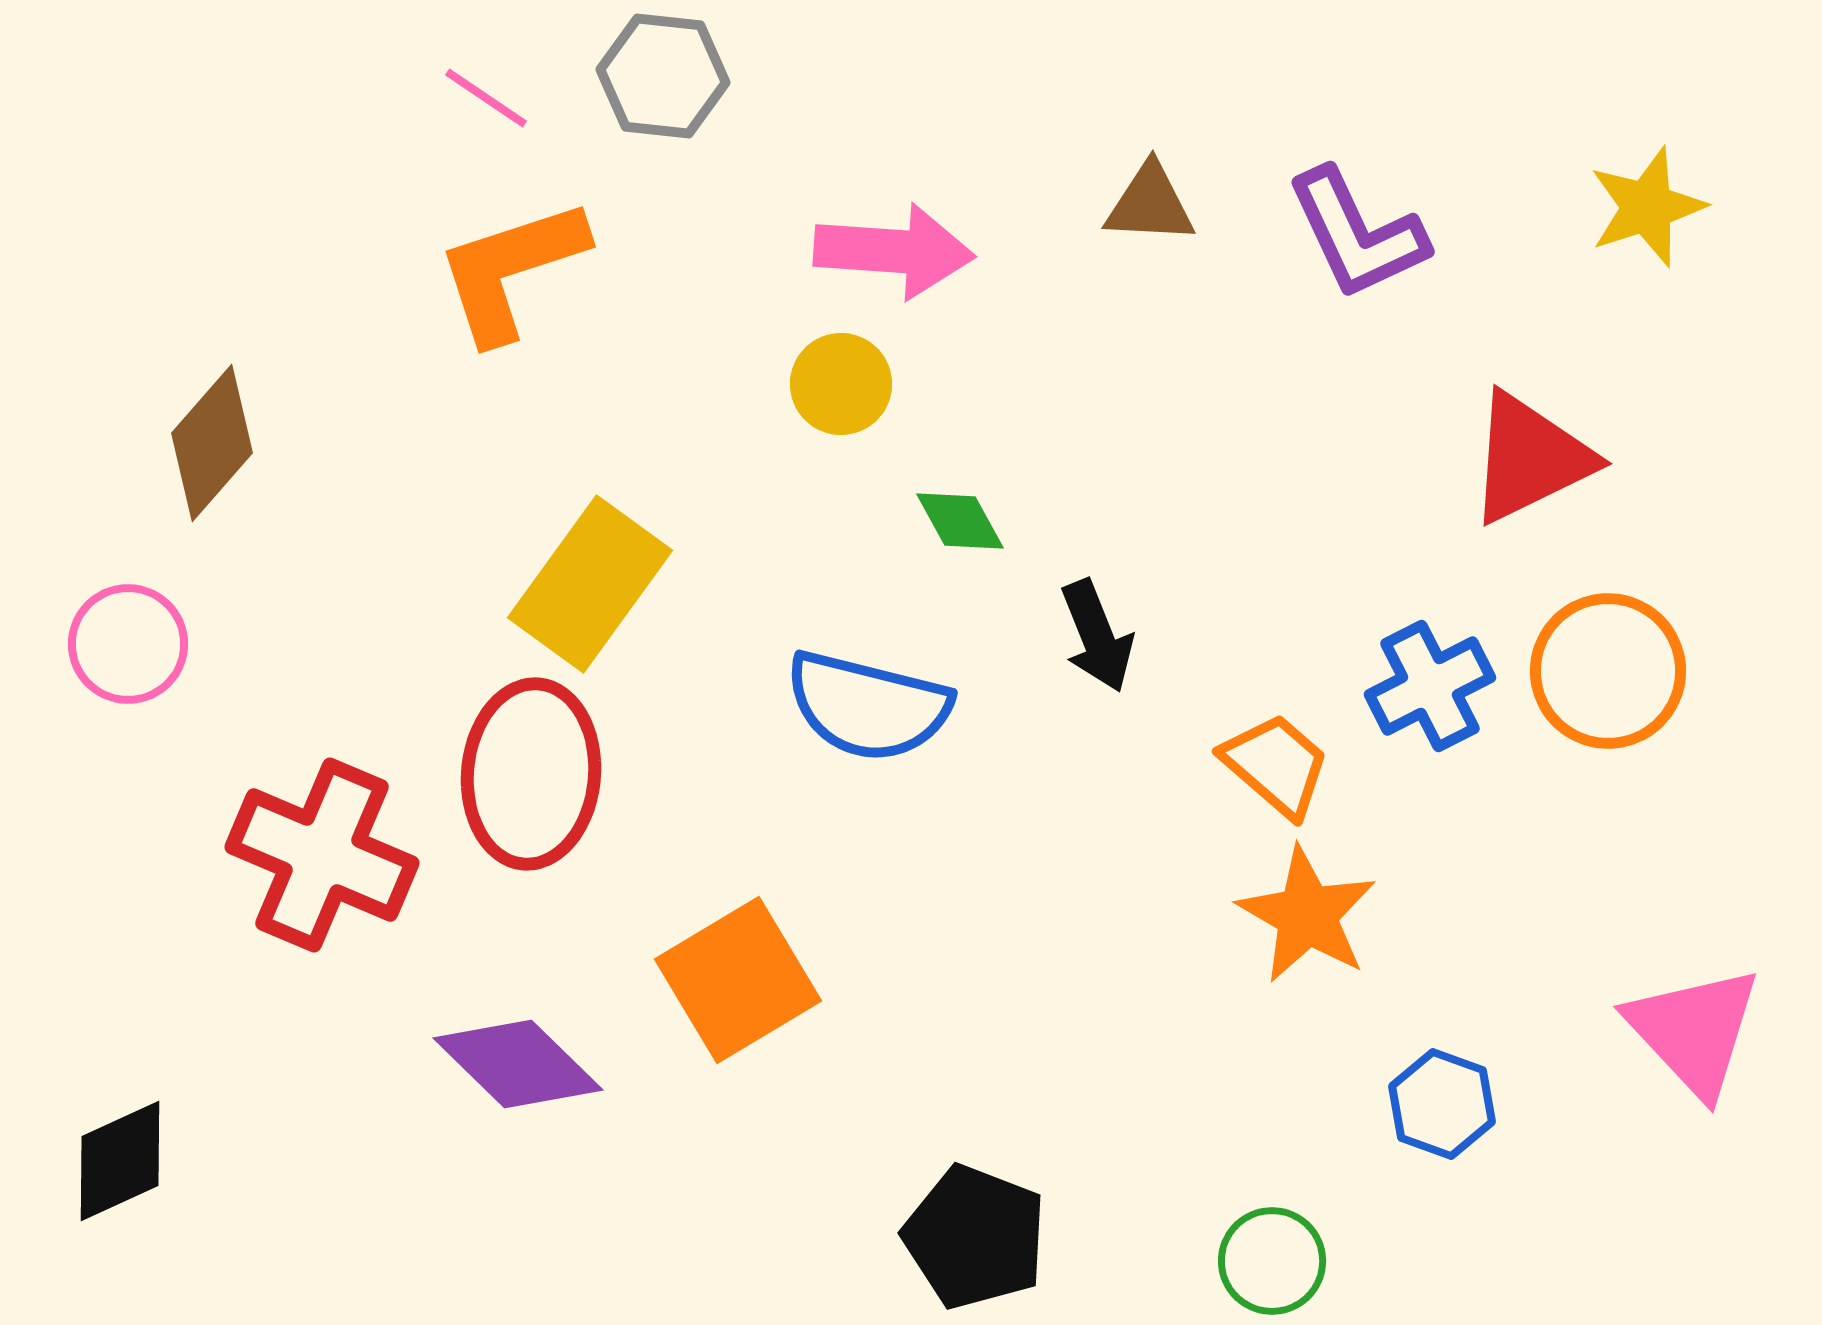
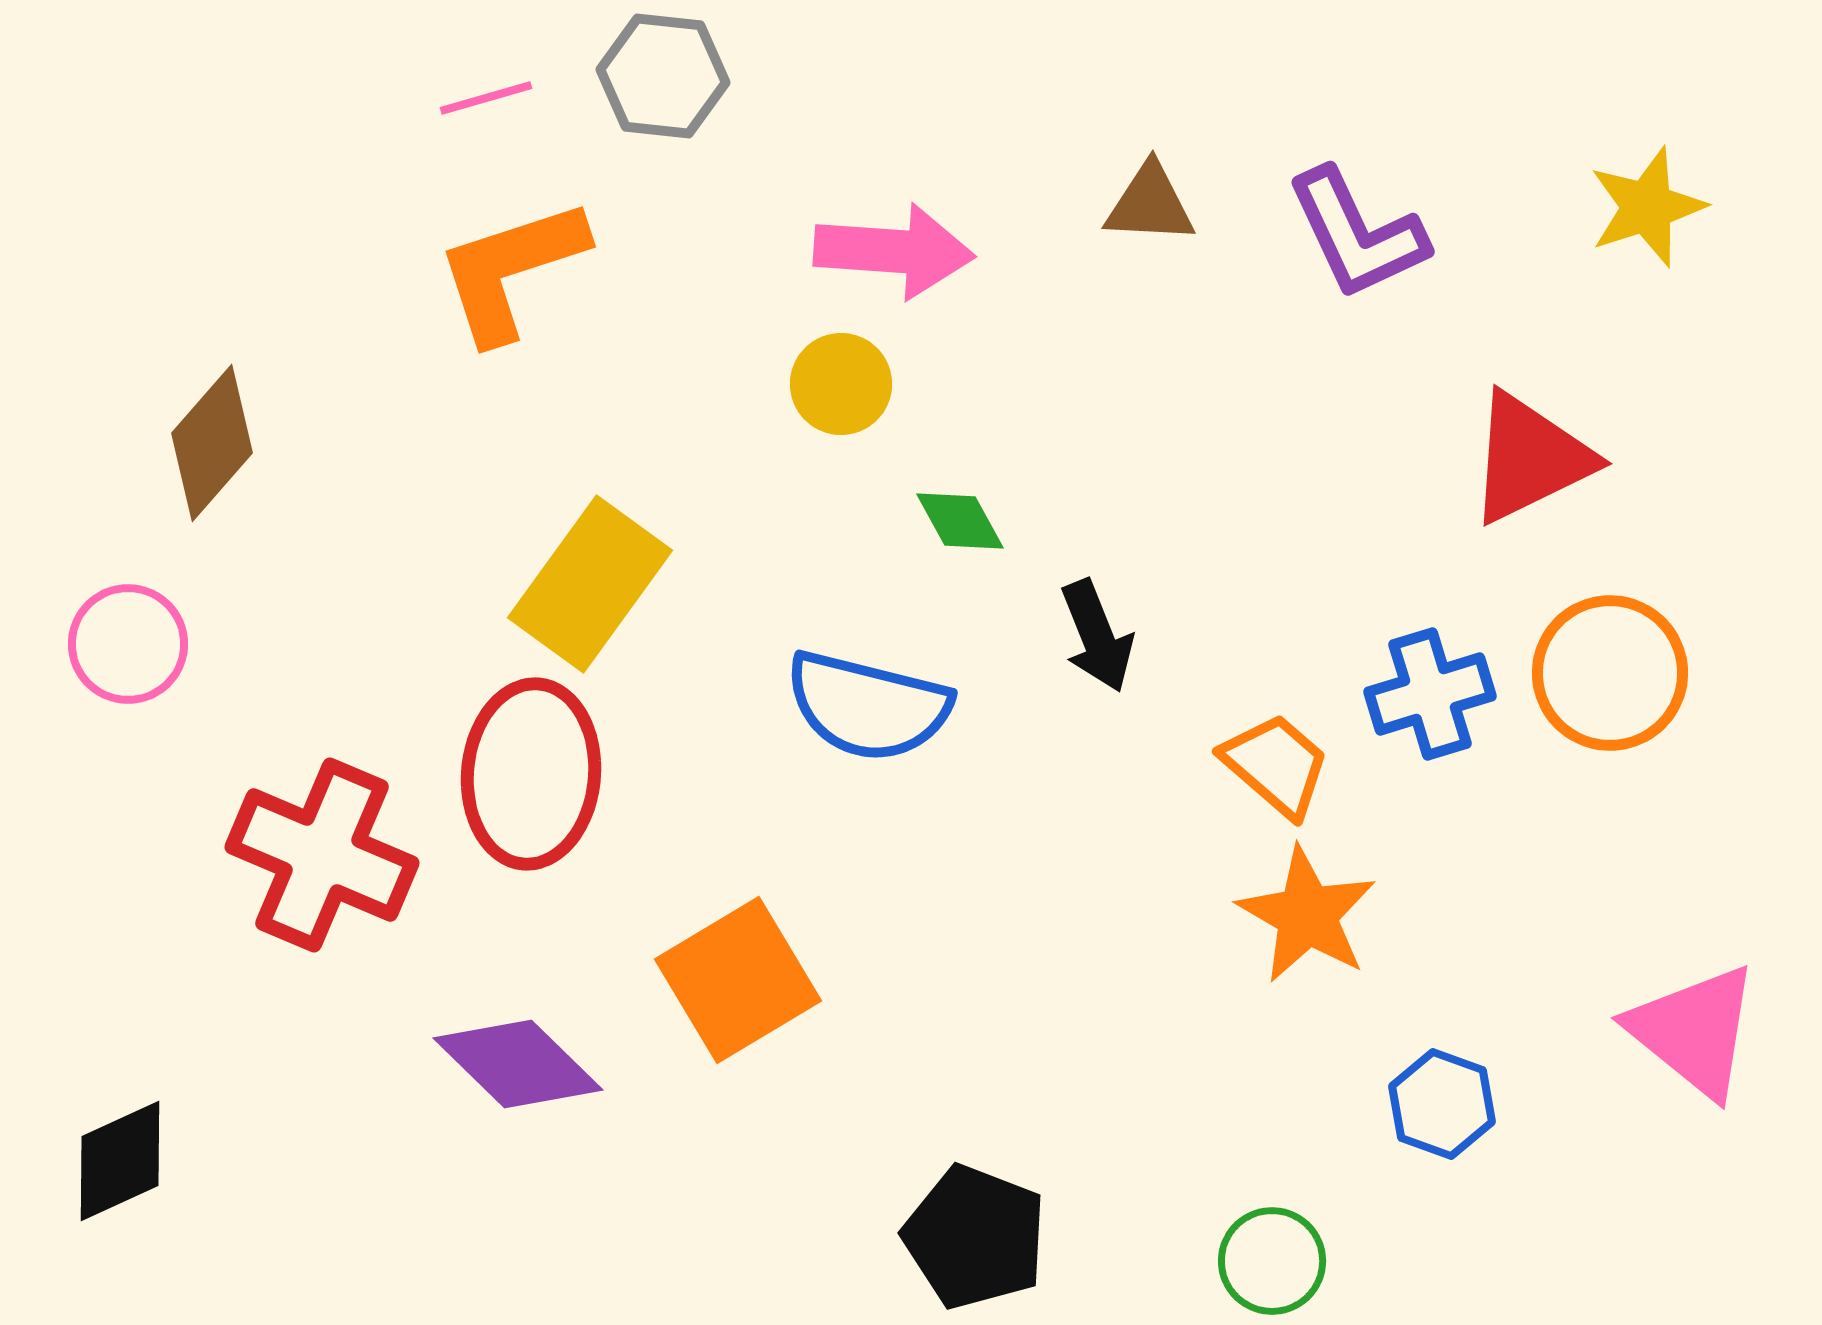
pink line: rotated 50 degrees counterclockwise
orange circle: moved 2 px right, 2 px down
blue cross: moved 8 px down; rotated 10 degrees clockwise
pink triangle: rotated 8 degrees counterclockwise
